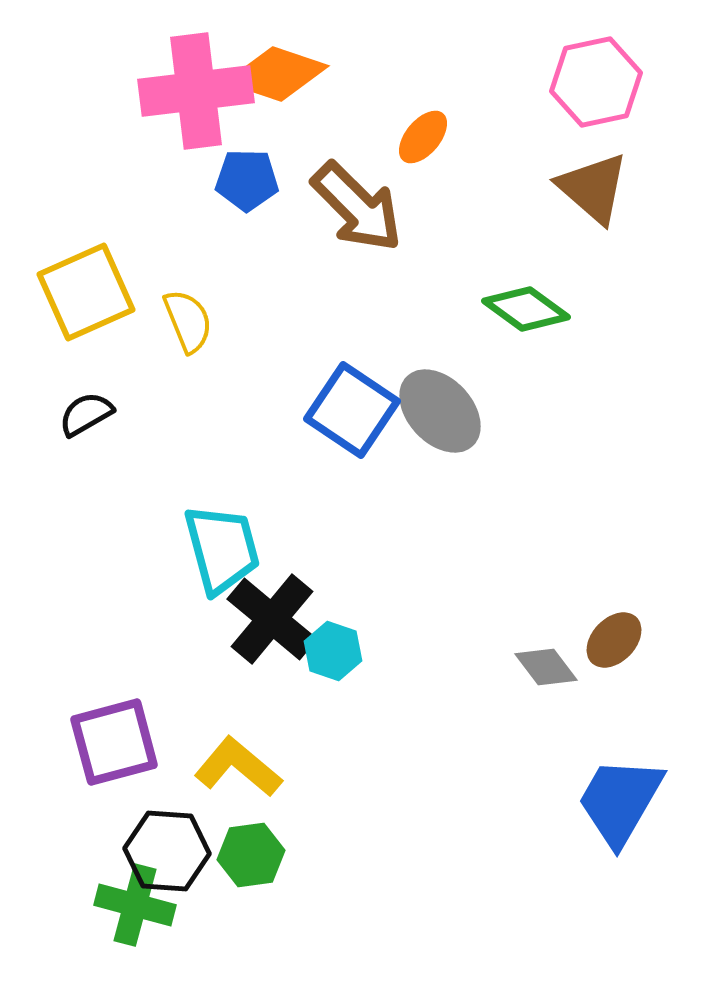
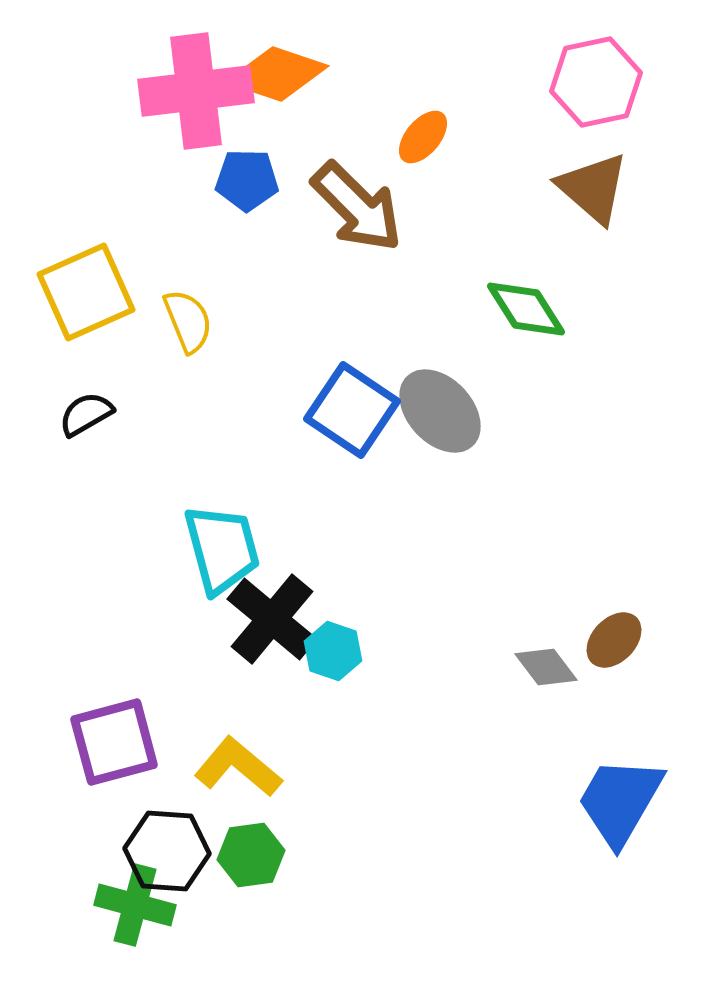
green diamond: rotated 22 degrees clockwise
